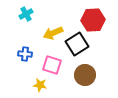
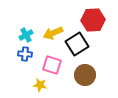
cyan cross: moved 21 px down
